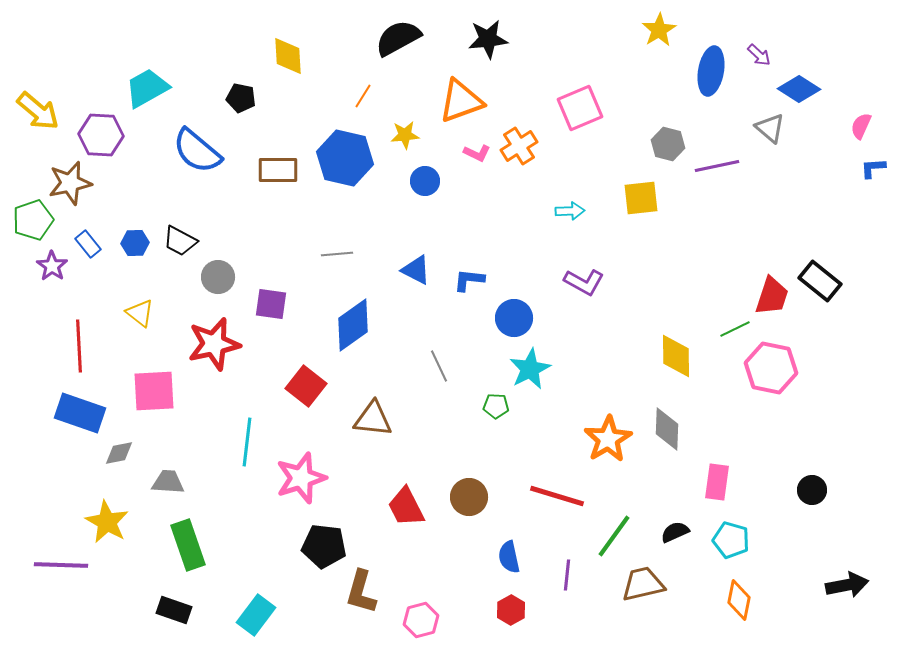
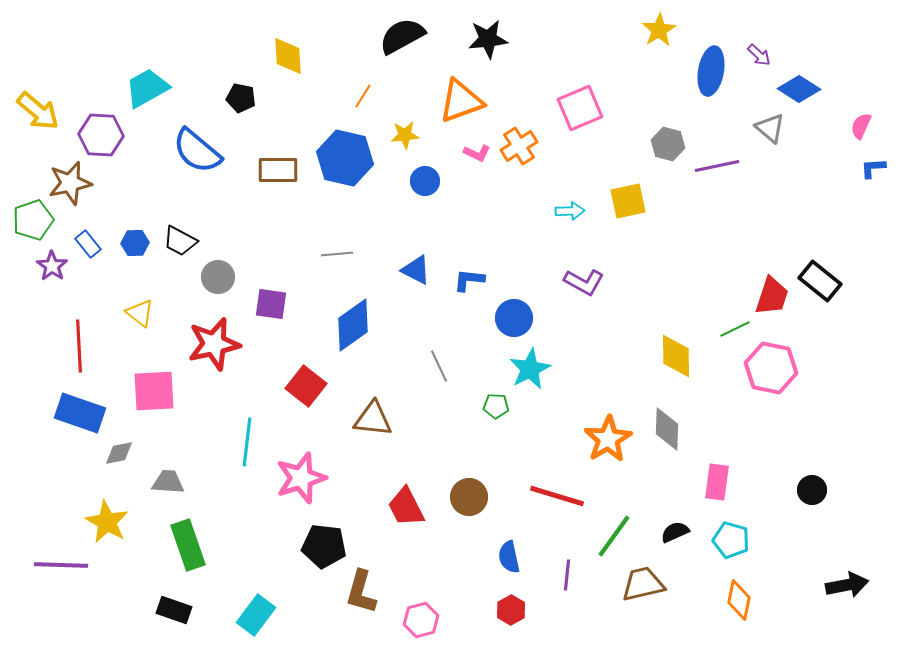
black semicircle at (398, 38): moved 4 px right, 2 px up
yellow square at (641, 198): moved 13 px left, 3 px down; rotated 6 degrees counterclockwise
